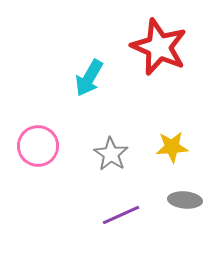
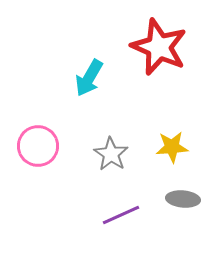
gray ellipse: moved 2 px left, 1 px up
